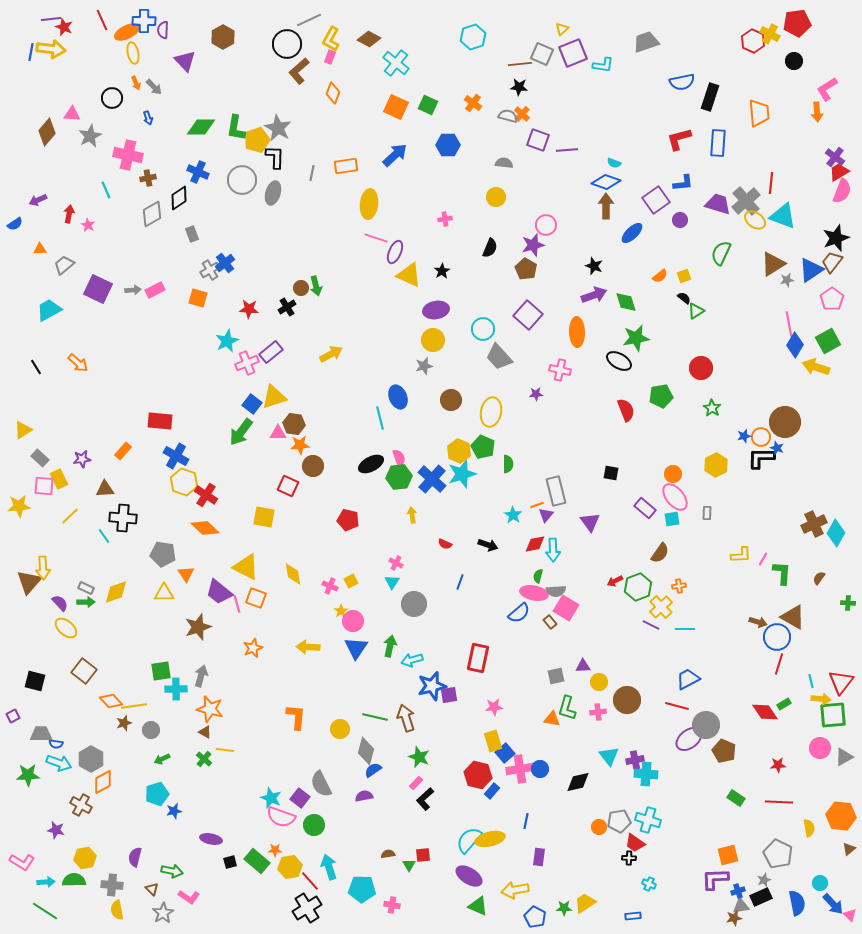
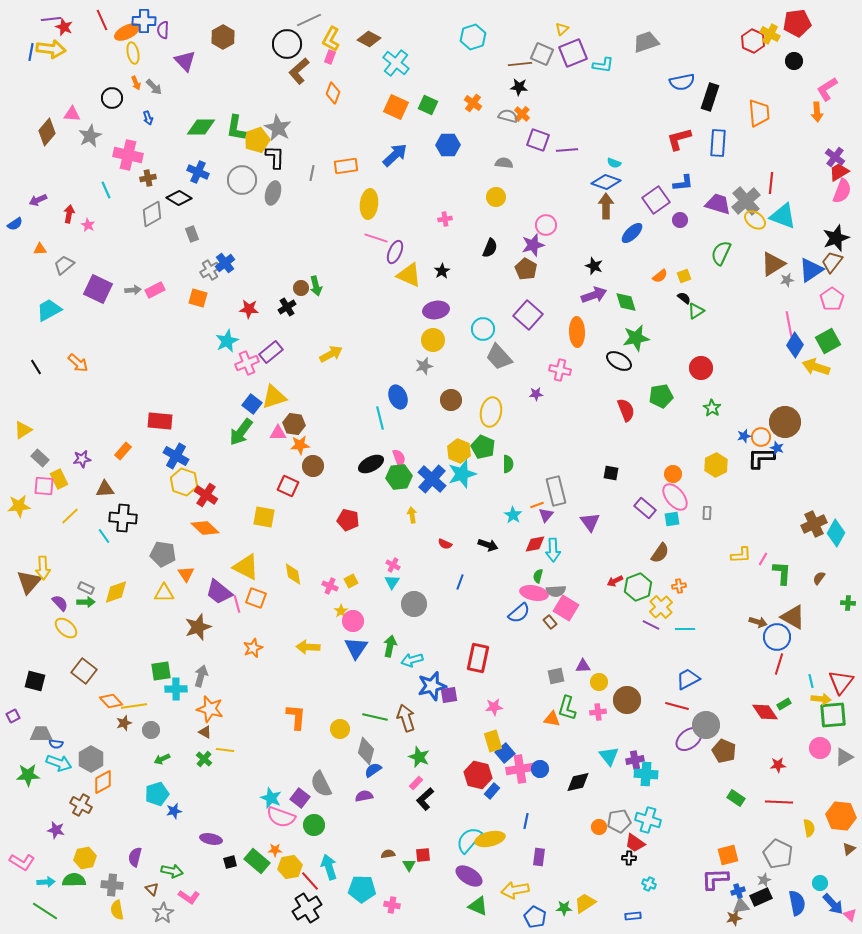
black diamond at (179, 198): rotated 65 degrees clockwise
pink cross at (396, 563): moved 3 px left, 2 px down
